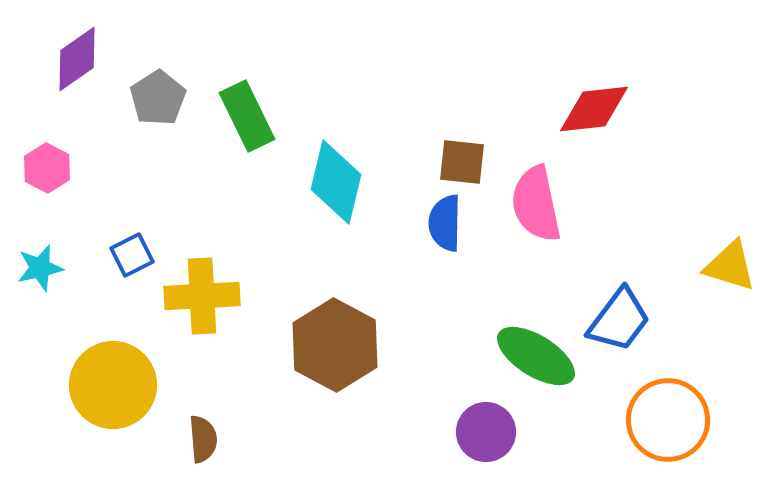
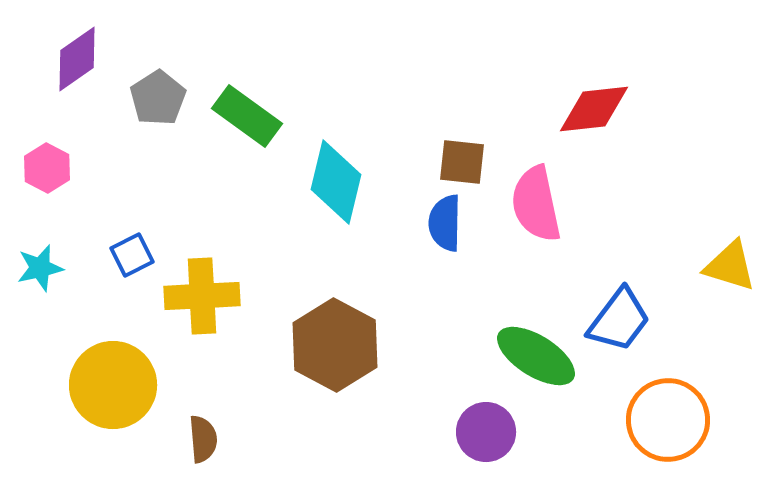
green rectangle: rotated 28 degrees counterclockwise
